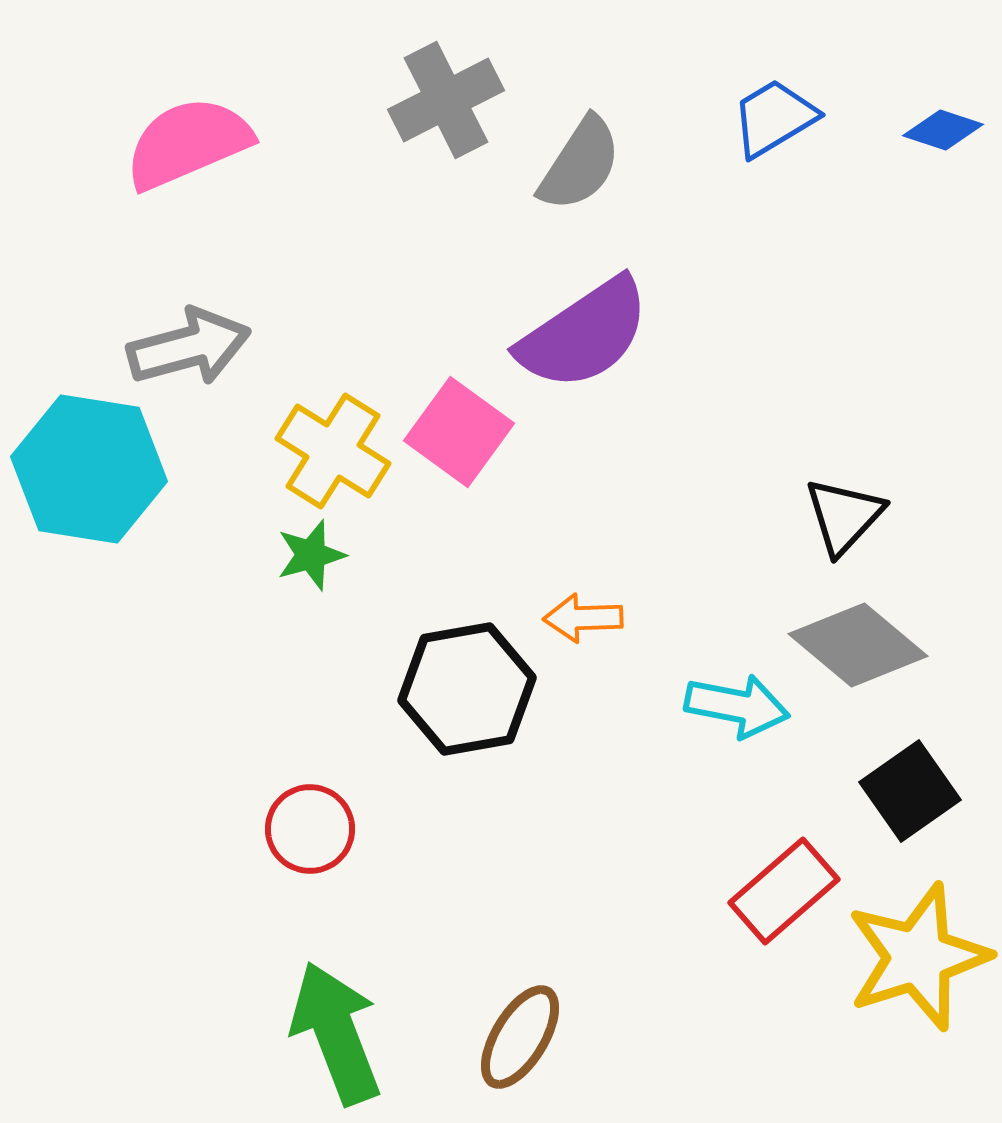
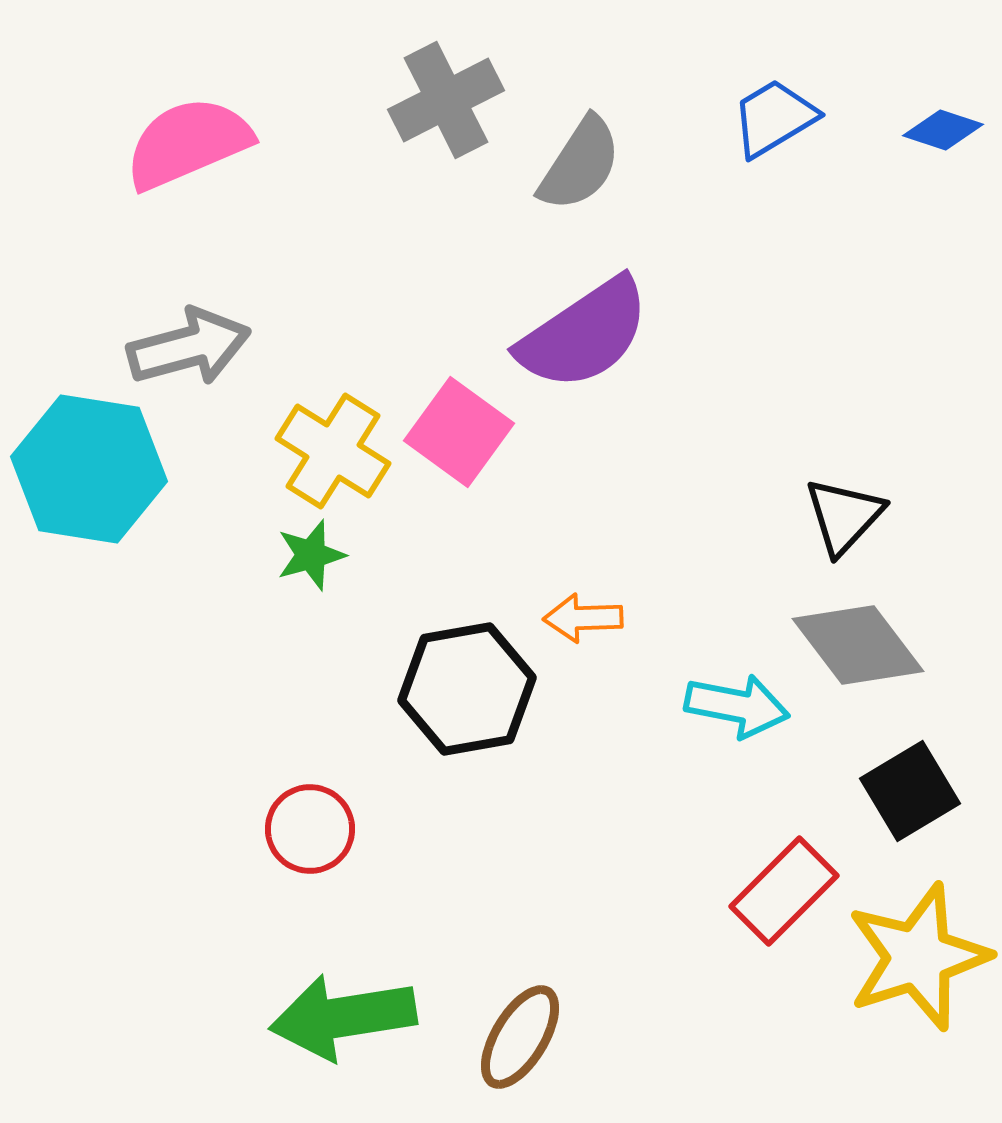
gray diamond: rotated 13 degrees clockwise
black square: rotated 4 degrees clockwise
red rectangle: rotated 4 degrees counterclockwise
green arrow: moved 7 px right, 16 px up; rotated 78 degrees counterclockwise
